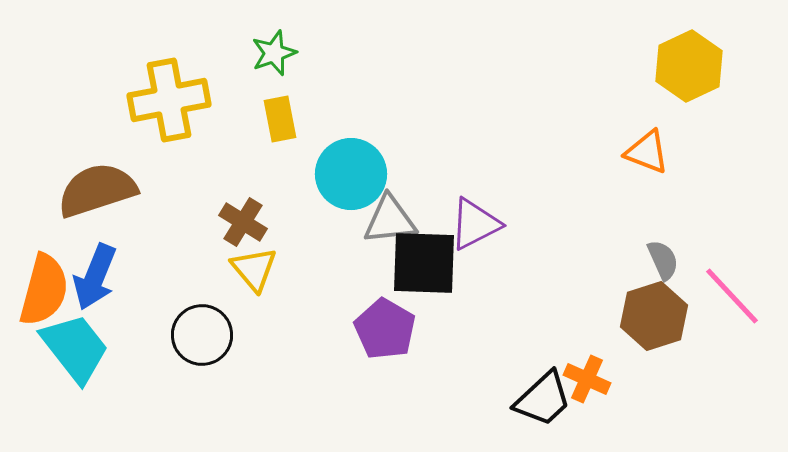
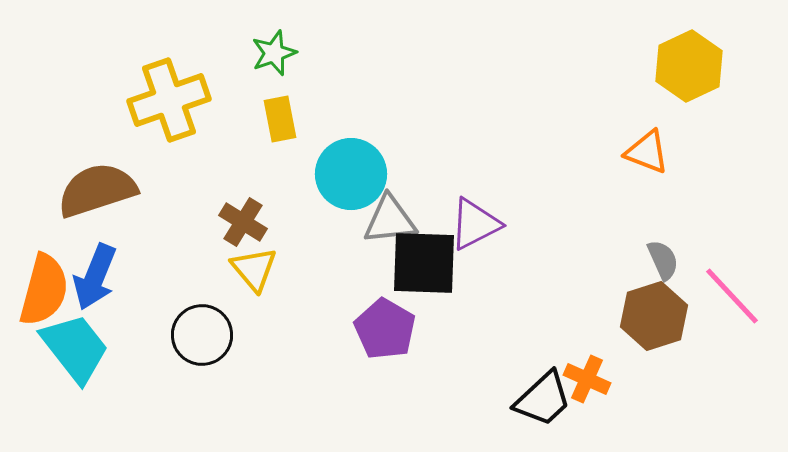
yellow cross: rotated 8 degrees counterclockwise
